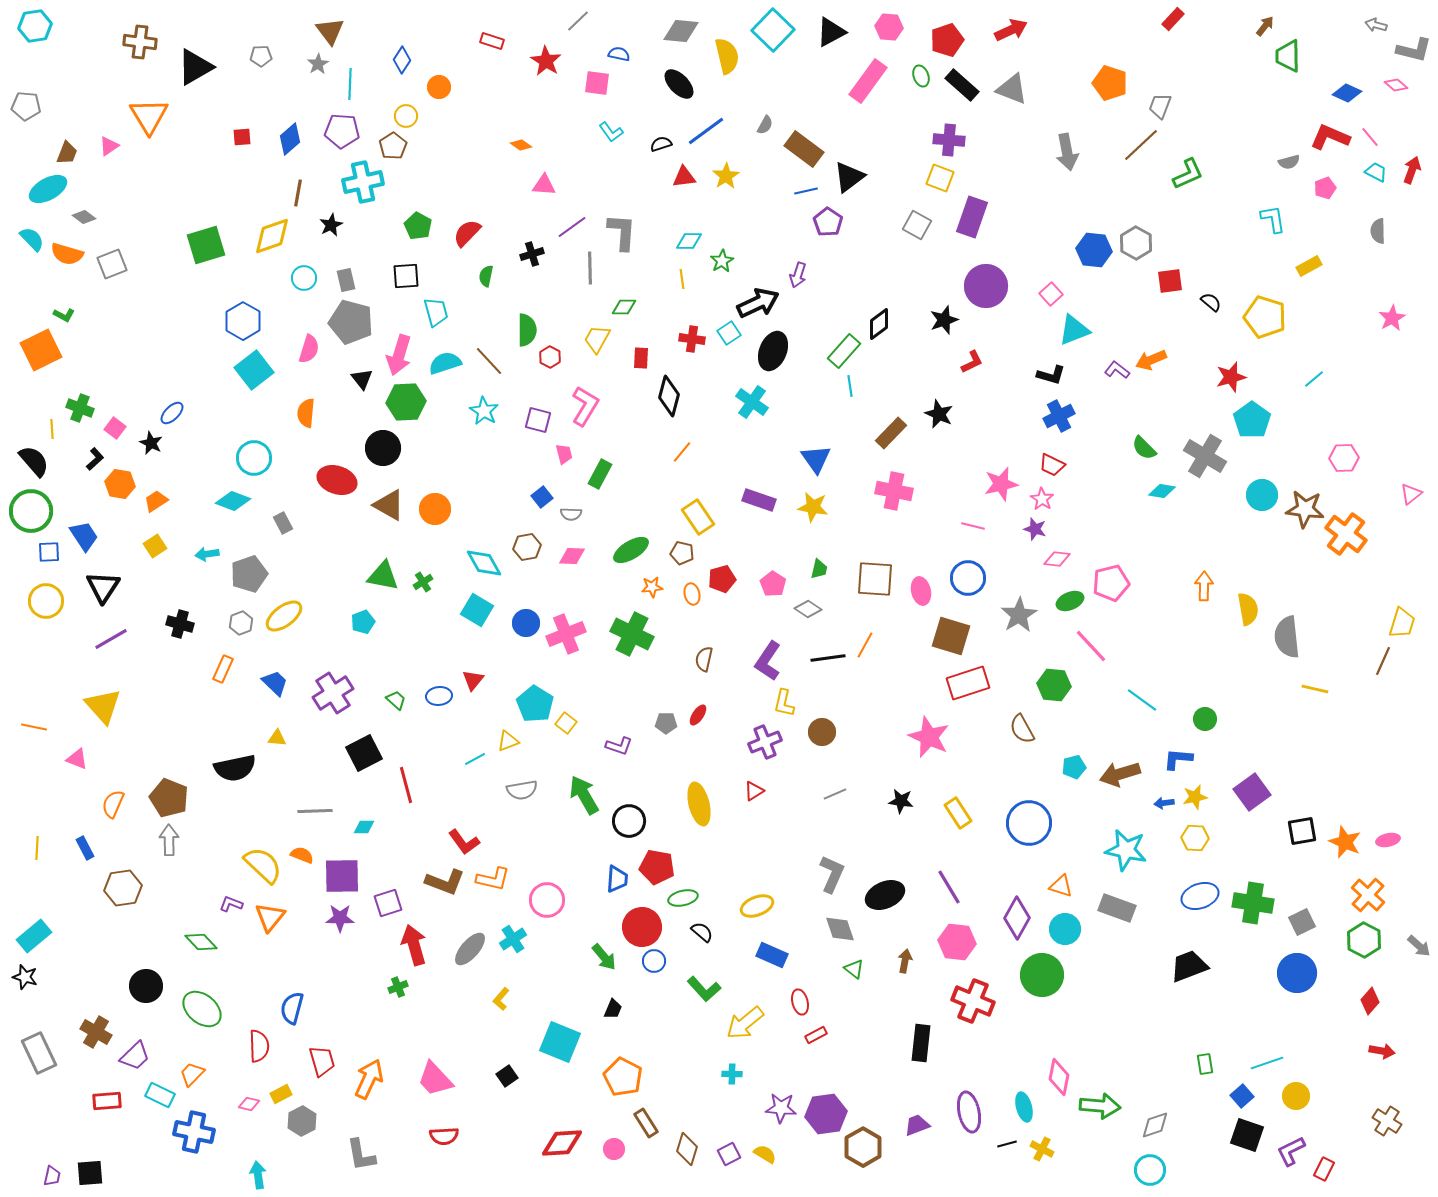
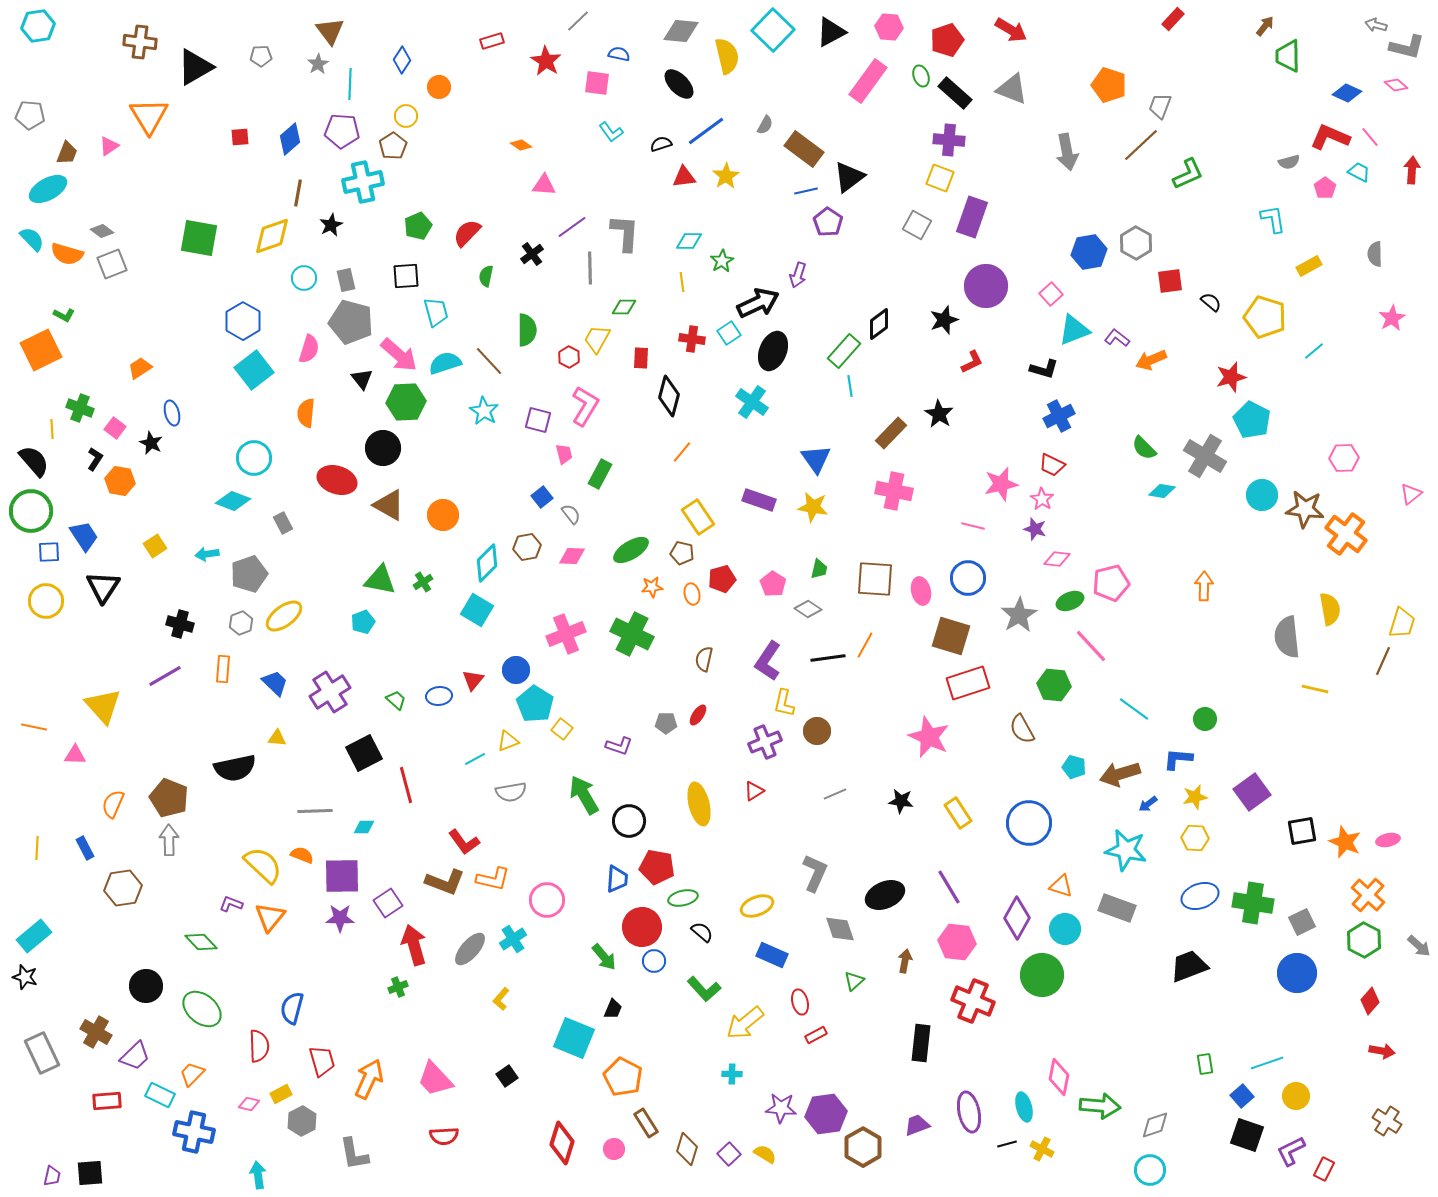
cyan hexagon at (35, 26): moved 3 px right
red arrow at (1011, 30): rotated 56 degrees clockwise
red rectangle at (492, 41): rotated 35 degrees counterclockwise
gray L-shape at (1414, 50): moved 7 px left, 3 px up
orange pentagon at (1110, 83): moved 1 px left, 2 px down
black rectangle at (962, 85): moved 7 px left, 8 px down
gray pentagon at (26, 106): moved 4 px right, 9 px down
red square at (242, 137): moved 2 px left
red arrow at (1412, 170): rotated 16 degrees counterclockwise
cyan trapezoid at (1376, 172): moved 17 px left
pink pentagon at (1325, 188): rotated 15 degrees counterclockwise
gray diamond at (84, 217): moved 18 px right, 14 px down
green pentagon at (418, 226): rotated 20 degrees clockwise
gray semicircle at (1378, 231): moved 3 px left, 23 px down
gray L-shape at (622, 232): moved 3 px right, 1 px down
green square at (206, 245): moved 7 px left, 7 px up; rotated 27 degrees clockwise
blue hexagon at (1094, 250): moved 5 px left, 2 px down; rotated 16 degrees counterclockwise
black cross at (532, 254): rotated 20 degrees counterclockwise
yellow line at (682, 279): moved 3 px down
pink arrow at (399, 355): rotated 66 degrees counterclockwise
red hexagon at (550, 357): moved 19 px right
purple L-shape at (1117, 370): moved 32 px up
black L-shape at (1051, 375): moved 7 px left, 6 px up
cyan line at (1314, 379): moved 28 px up
blue ellipse at (172, 413): rotated 60 degrees counterclockwise
black star at (939, 414): rotated 8 degrees clockwise
cyan pentagon at (1252, 420): rotated 9 degrees counterclockwise
black L-shape at (95, 459): rotated 15 degrees counterclockwise
orange hexagon at (120, 484): moved 3 px up
orange trapezoid at (156, 501): moved 16 px left, 133 px up
orange circle at (435, 509): moved 8 px right, 6 px down
gray semicircle at (571, 514): rotated 130 degrees counterclockwise
cyan diamond at (484, 563): moved 3 px right; rotated 75 degrees clockwise
green triangle at (383, 576): moved 3 px left, 4 px down
yellow semicircle at (1248, 609): moved 82 px right
blue circle at (526, 623): moved 10 px left, 47 px down
purple line at (111, 639): moved 54 px right, 37 px down
orange rectangle at (223, 669): rotated 20 degrees counterclockwise
purple cross at (333, 693): moved 3 px left, 1 px up
cyan line at (1142, 700): moved 8 px left, 9 px down
yellow square at (566, 723): moved 4 px left, 6 px down
brown circle at (822, 732): moved 5 px left, 1 px up
pink triangle at (77, 759): moved 2 px left, 4 px up; rotated 20 degrees counterclockwise
cyan pentagon at (1074, 767): rotated 30 degrees clockwise
gray semicircle at (522, 790): moved 11 px left, 2 px down
blue arrow at (1164, 803): moved 16 px left, 1 px down; rotated 30 degrees counterclockwise
gray L-shape at (832, 874): moved 17 px left, 1 px up
purple square at (388, 903): rotated 16 degrees counterclockwise
green triangle at (854, 969): moved 12 px down; rotated 40 degrees clockwise
cyan square at (560, 1042): moved 14 px right, 4 px up
gray rectangle at (39, 1053): moved 3 px right
red diamond at (562, 1143): rotated 69 degrees counterclockwise
purple square at (729, 1154): rotated 15 degrees counterclockwise
gray L-shape at (361, 1155): moved 7 px left, 1 px up
